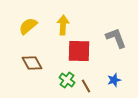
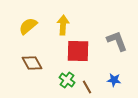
gray L-shape: moved 1 px right, 3 px down
red square: moved 1 px left
blue star: rotated 24 degrees clockwise
brown line: moved 1 px right, 1 px down
